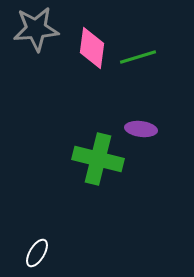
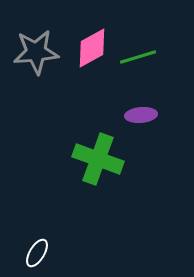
gray star: moved 23 px down
pink diamond: rotated 54 degrees clockwise
purple ellipse: moved 14 px up; rotated 12 degrees counterclockwise
green cross: rotated 6 degrees clockwise
